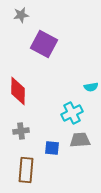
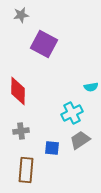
gray trapezoid: rotated 30 degrees counterclockwise
